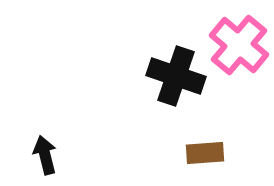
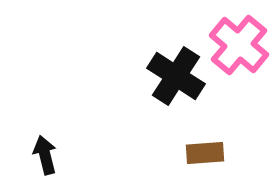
black cross: rotated 14 degrees clockwise
